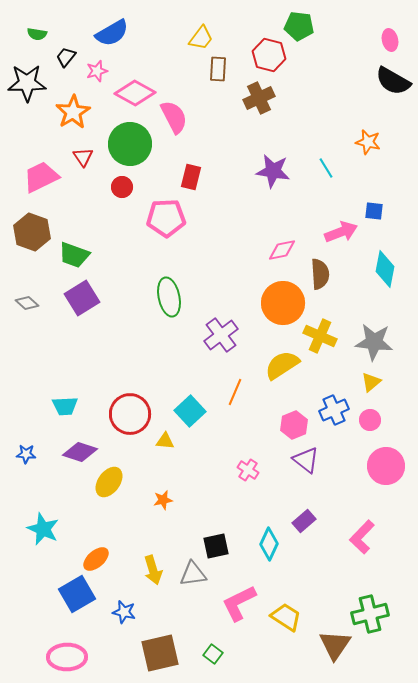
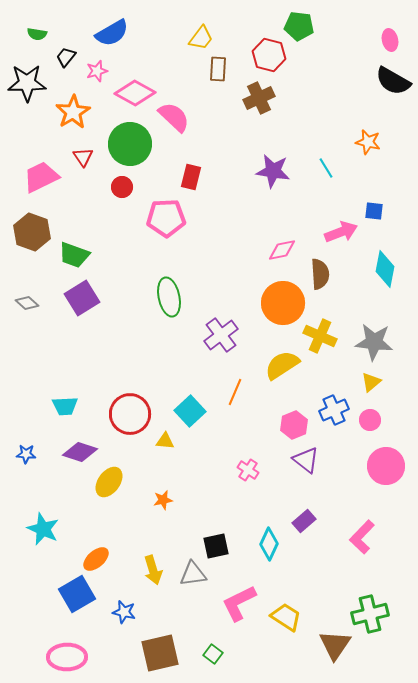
pink semicircle at (174, 117): rotated 20 degrees counterclockwise
